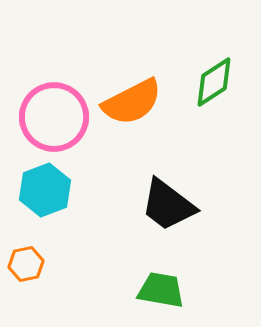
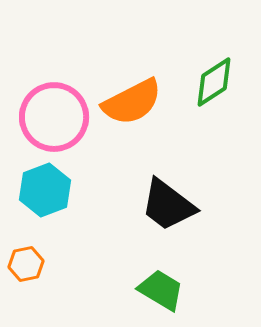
green trapezoid: rotated 21 degrees clockwise
